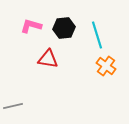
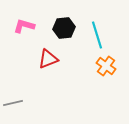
pink L-shape: moved 7 px left
red triangle: rotated 30 degrees counterclockwise
gray line: moved 3 px up
